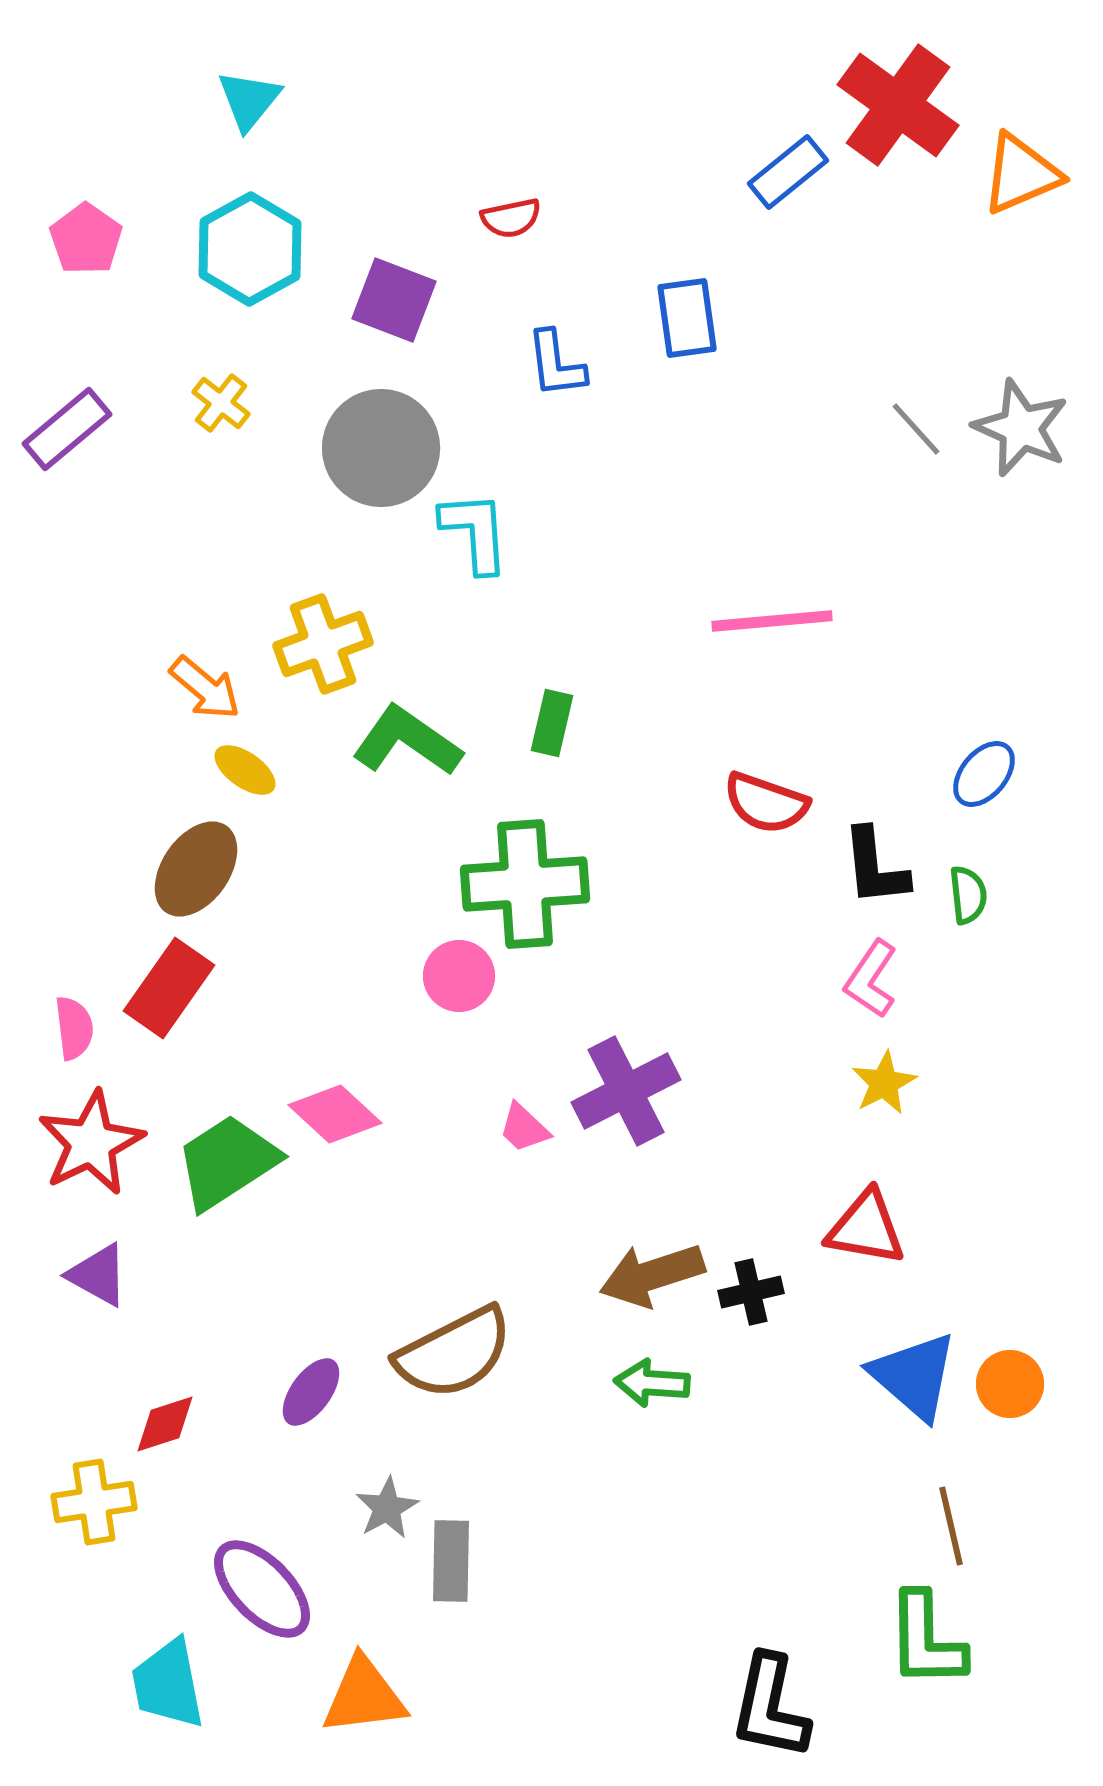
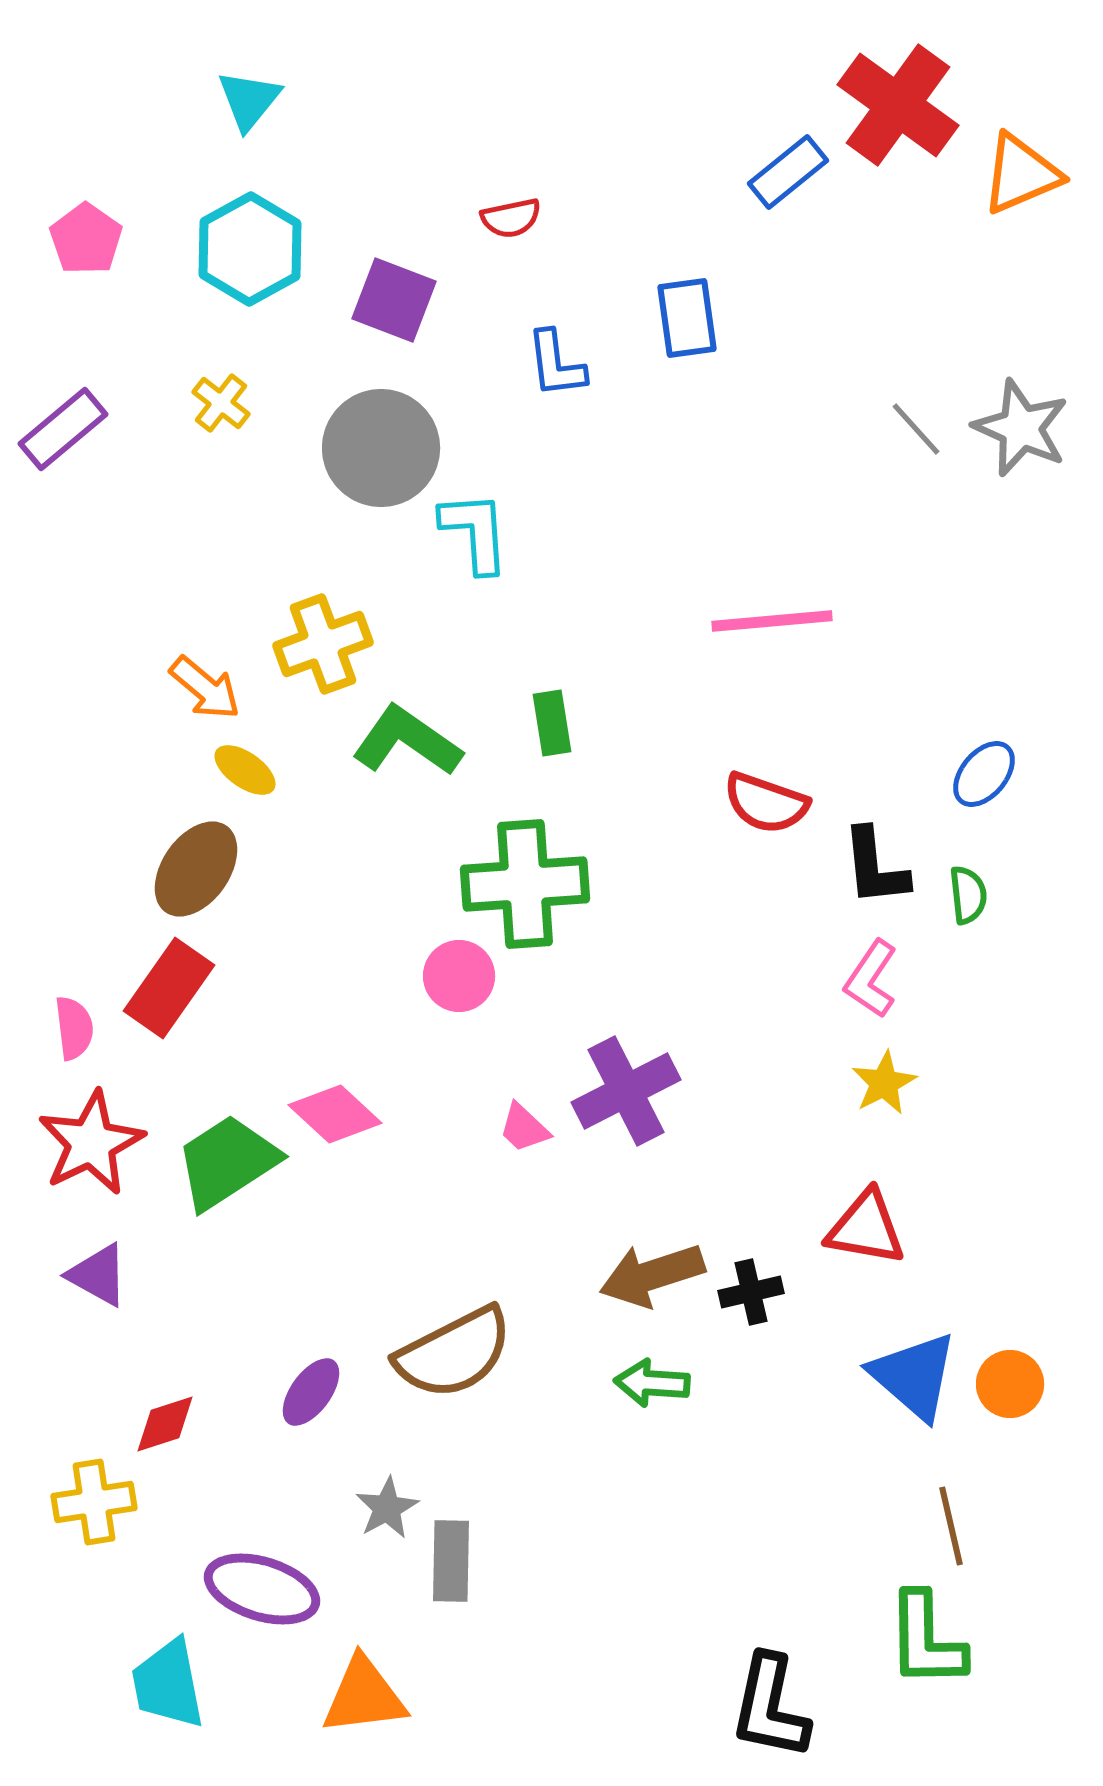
purple rectangle at (67, 429): moved 4 px left
green rectangle at (552, 723): rotated 22 degrees counterclockwise
purple ellipse at (262, 1589): rotated 29 degrees counterclockwise
